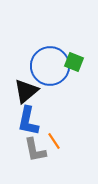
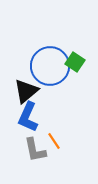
green square: moved 1 px right; rotated 12 degrees clockwise
blue L-shape: moved 4 px up; rotated 12 degrees clockwise
